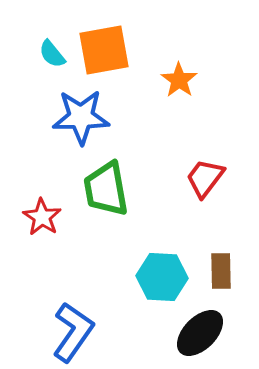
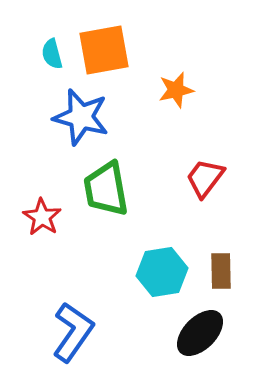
cyan semicircle: rotated 24 degrees clockwise
orange star: moved 3 px left, 10 px down; rotated 24 degrees clockwise
blue star: rotated 16 degrees clockwise
cyan hexagon: moved 5 px up; rotated 12 degrees counterclockwise
